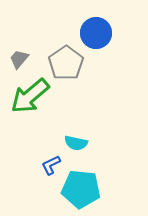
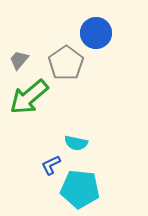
gray trapezoid: moved 1 px down
green arrow: moved 1 px left, 1 px down
cyan pentagon: moved 1 px left
